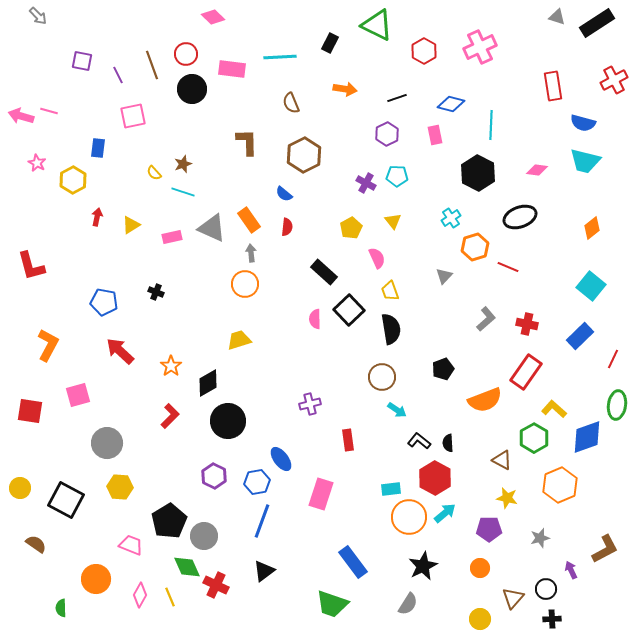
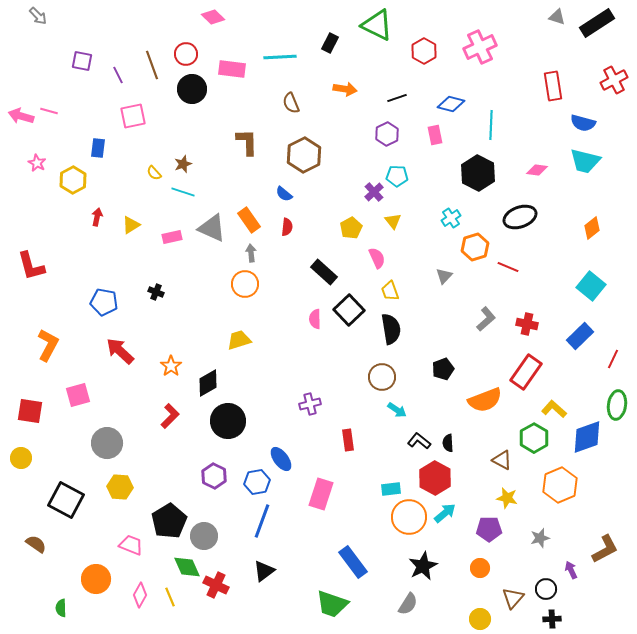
purple cross at (366, 183): moved 8 px right, 9 px down; rotated 18 degrees clockwise
yellow circle at (20, 488): moved 1 px right, 30 px up
